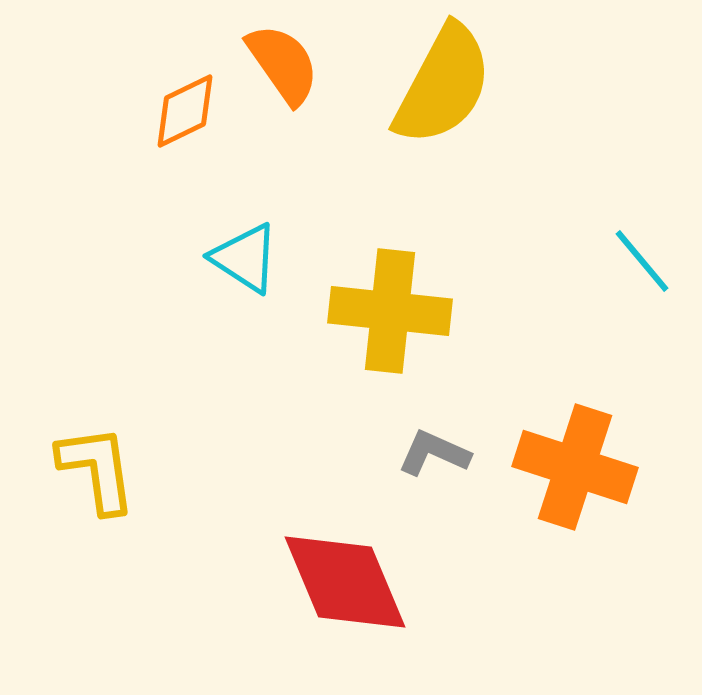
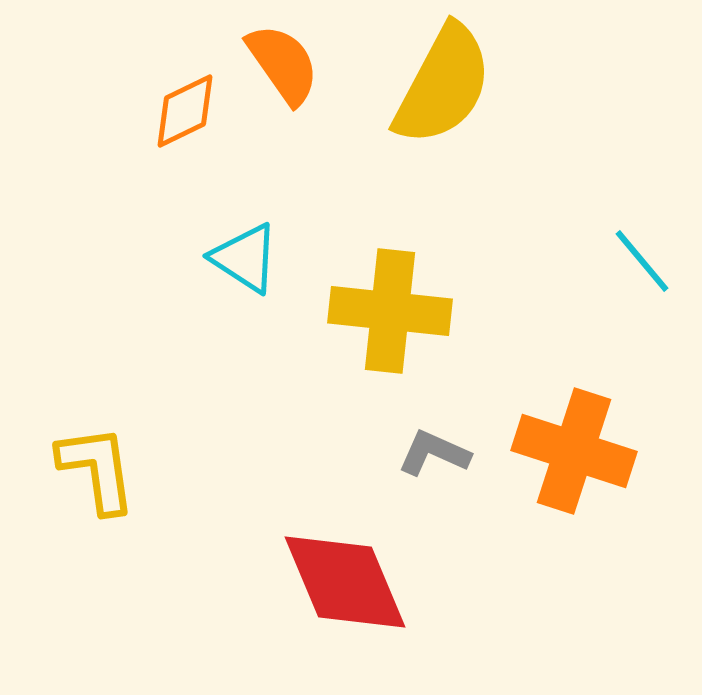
orange cross: moved 1 px left, 16 px up
